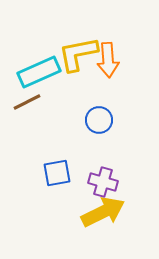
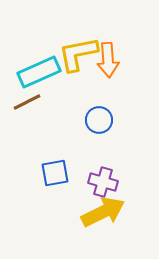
blue square: moved 2 px left
